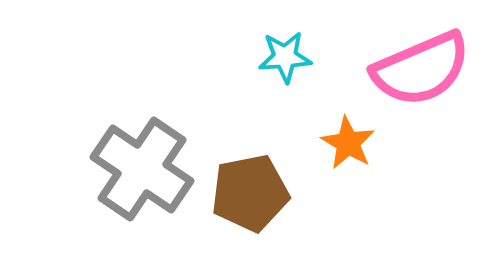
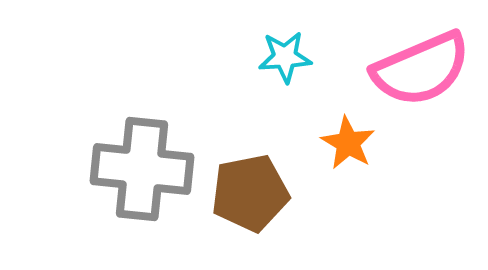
gray cross: rotated 28 degrees counterclockwise
